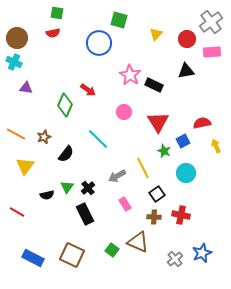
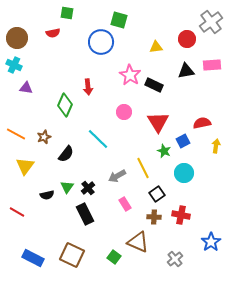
green square at (57, 13): moved 10 px right
yellow triangle at (156, 34): moved 13 px down; rotated 40 degrees clockwise
blue circle at (99, 43): moved 2 px right, 1 px up
pink rectangle at (212, 52): moved 13 px down
cyan cross at (14, 62): moved 3 px down
red arrow at (88, 90): moved 3 px up; rotated 49 degrees clockwise
yellow arrow at (216, 146): rotated 32 degrees clockwise
cyan circle at (186, 173): moved 2 px left
green square at (112, 250): moved 2 px right, 7 px down
blue star at (202, 253): moved 9 px right, 11 px up; rotated 12 degrees counterclockwise
